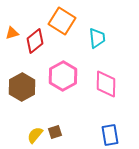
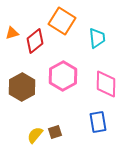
blue rectangle: moved 12 px left, 13 px up
